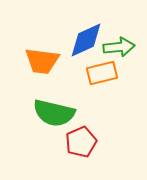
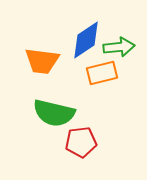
blue diamond: rotated 9 degrees counterclockwise
red pentagon: rotated 16 degrees clockwise
